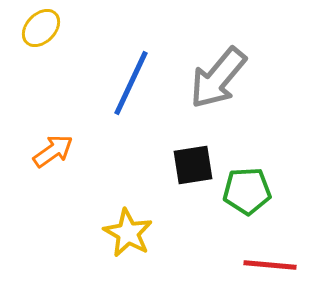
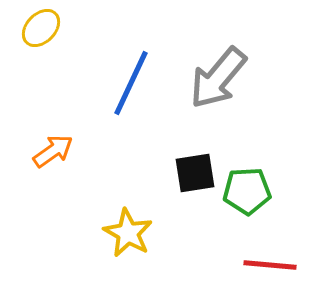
black square: moved 2 px right, 8 px down
